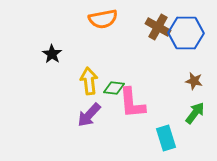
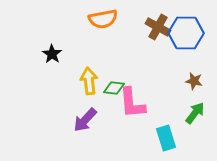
purple arrow: moved 4 px left, 5 px down
